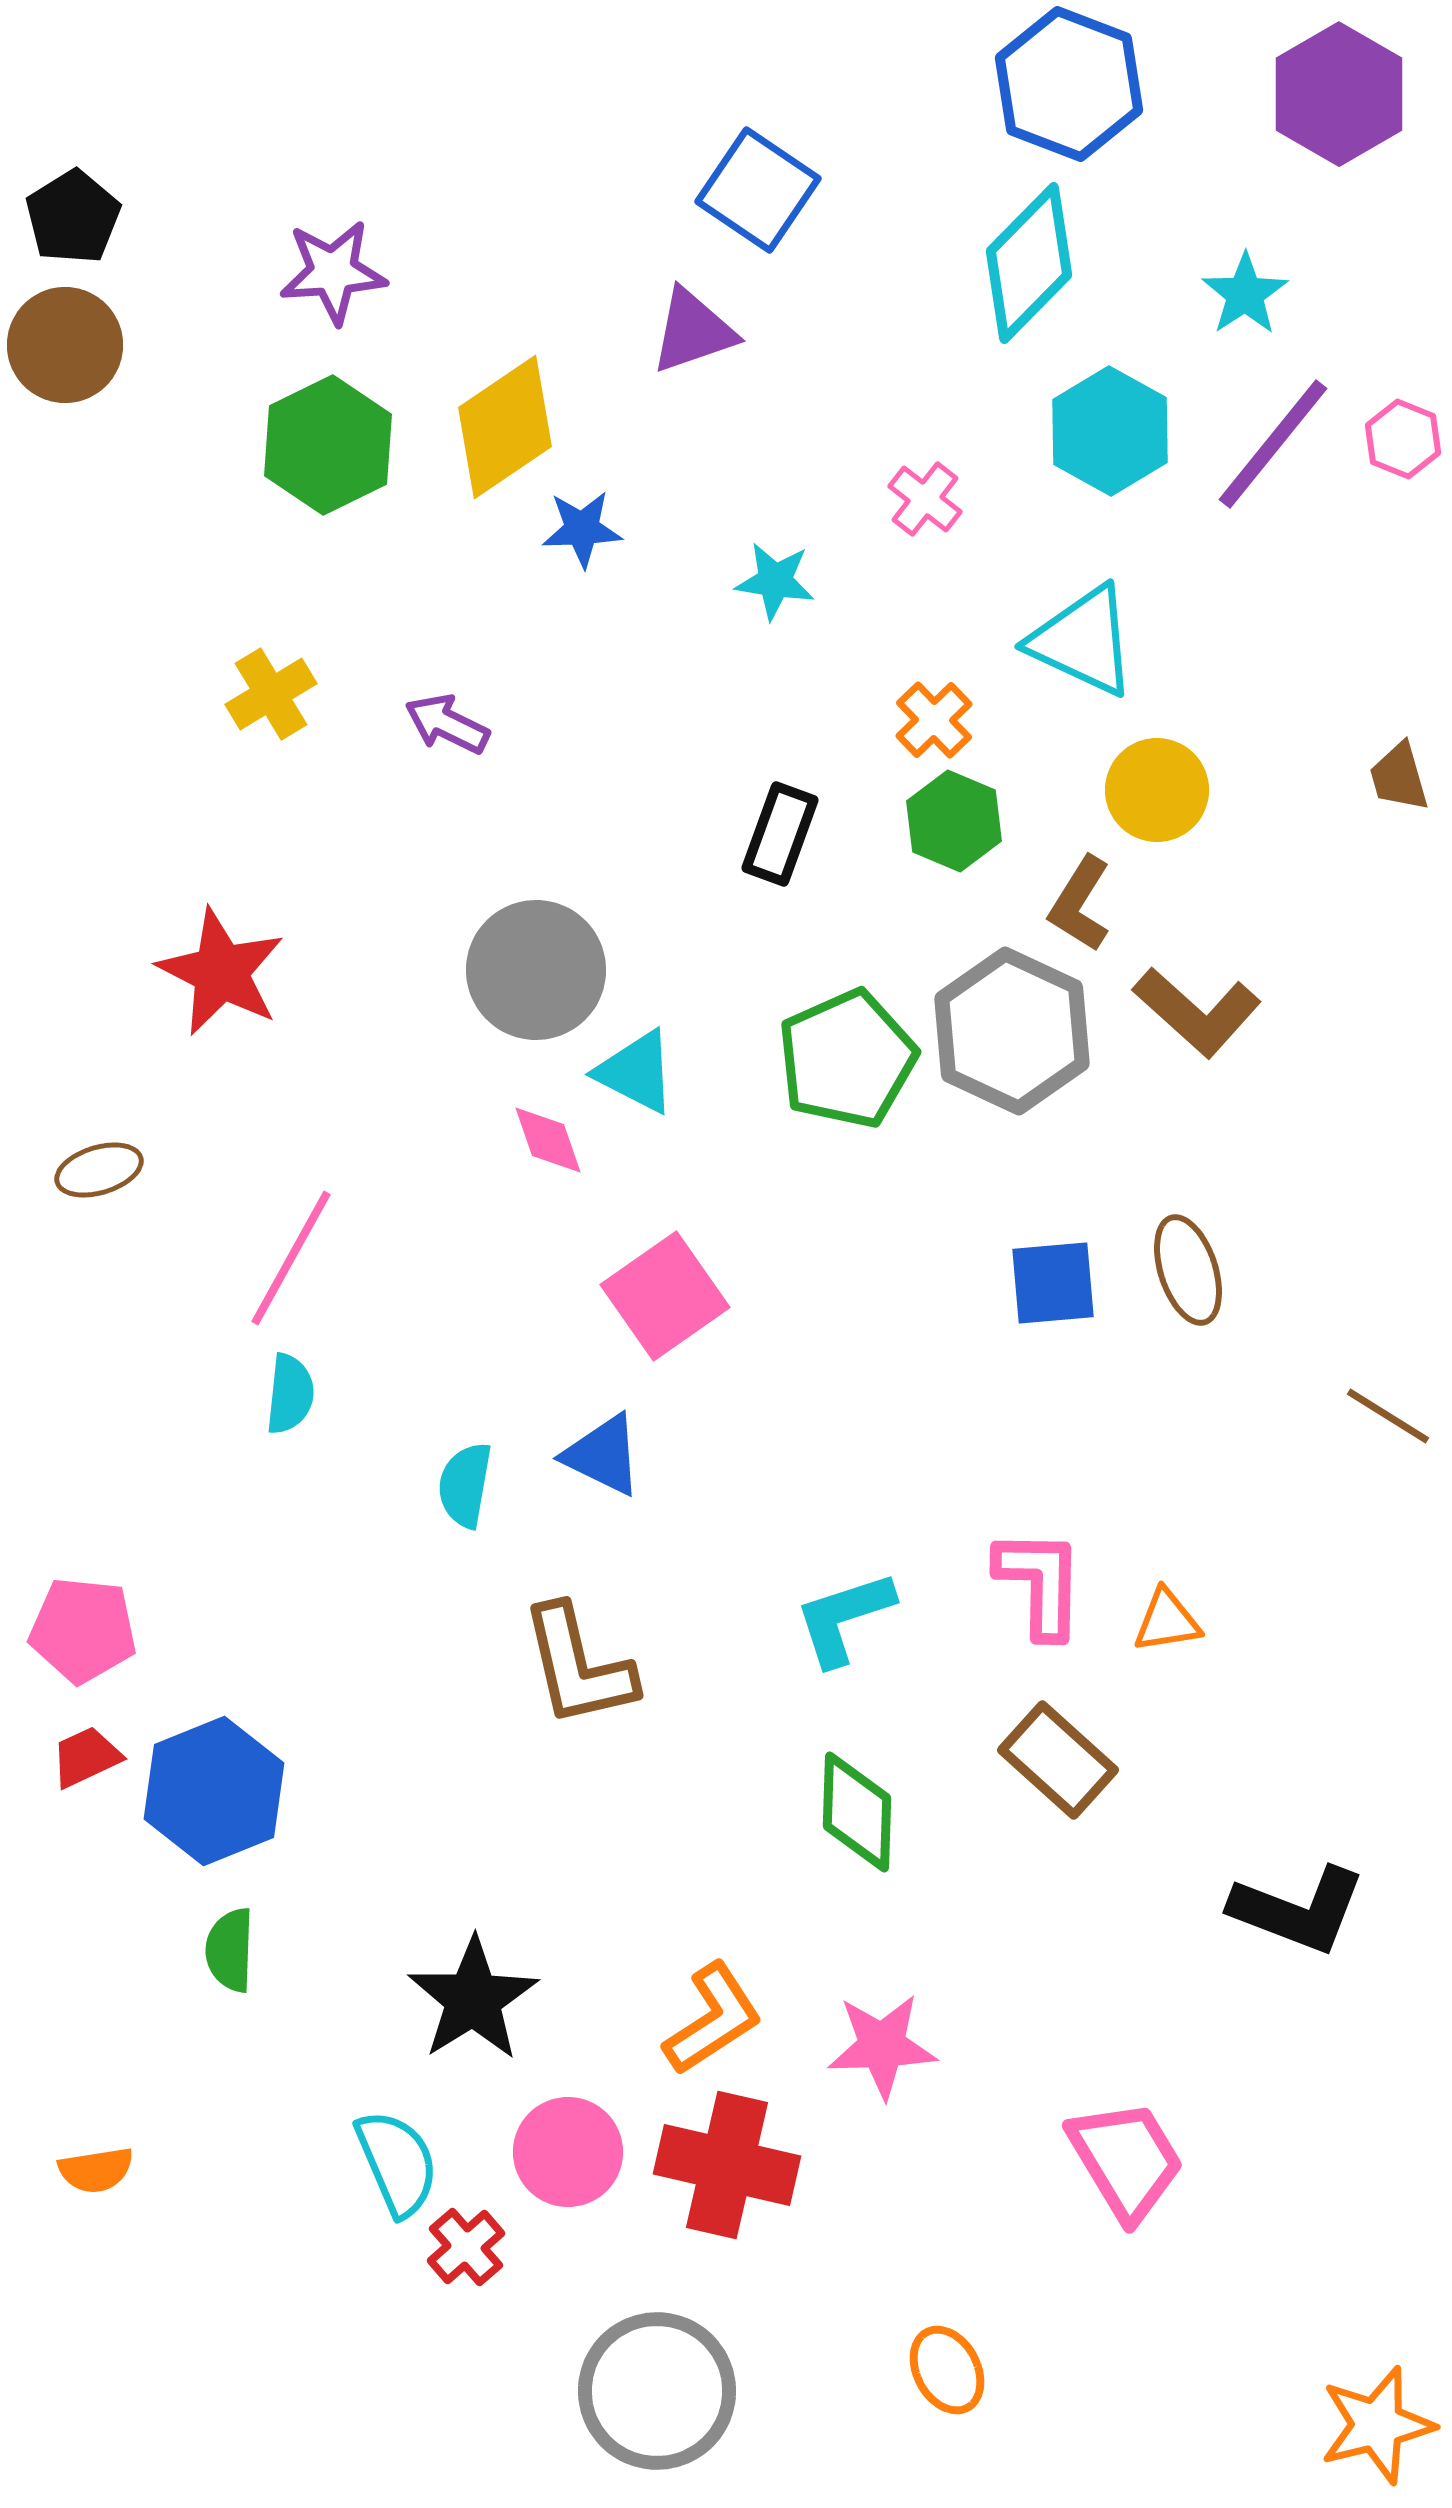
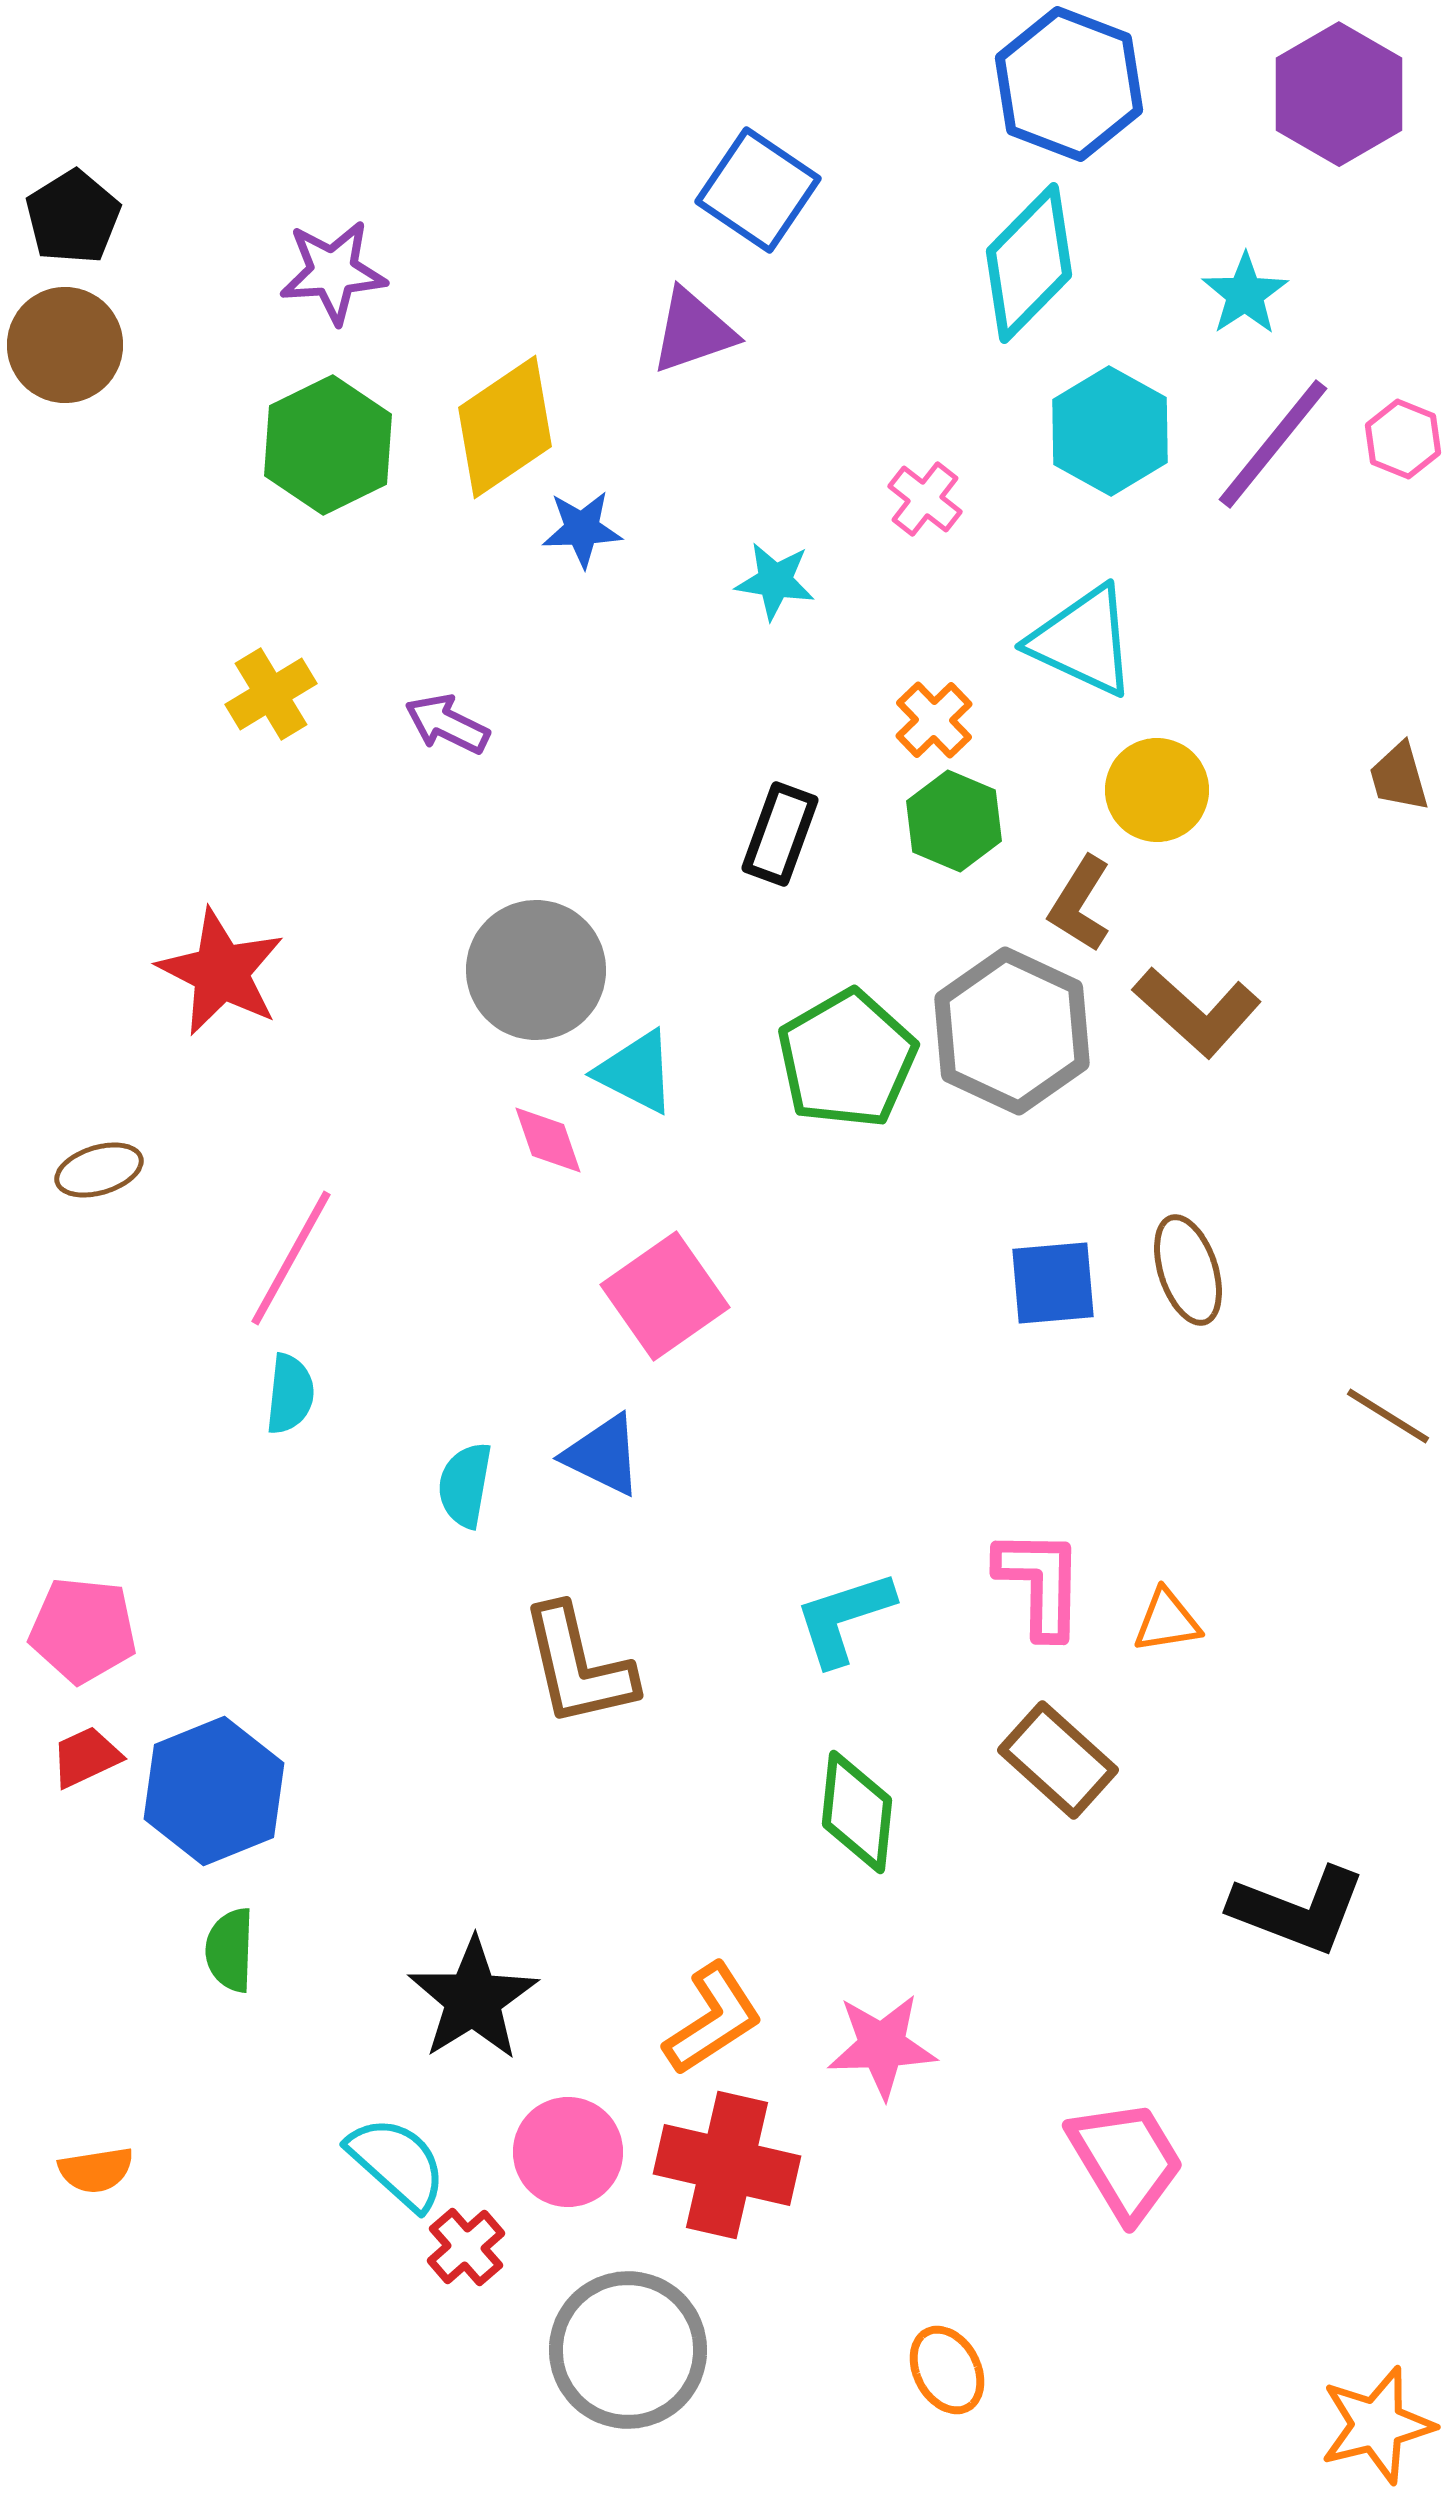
green pentagon at (847, 1059): rotated 6 degrees counterclockwise
green diamond at (857, 1812): rotated 4 degrees clockwise
cyan semicircle at (397, 2163): rotated 25 degrees counterclockwise
gray circle at (657, 2391): moved 29 px left, 41 px up
